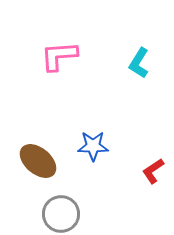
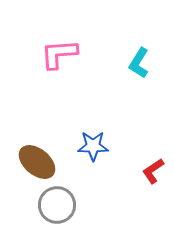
pink L-shape: moved 2 px up
brown ellipse: moved 1 px left, 1 px down
gray circle: moved 4 px left, 9 px up
